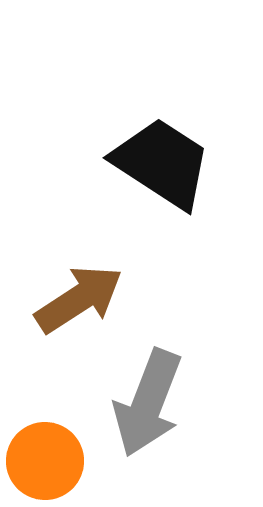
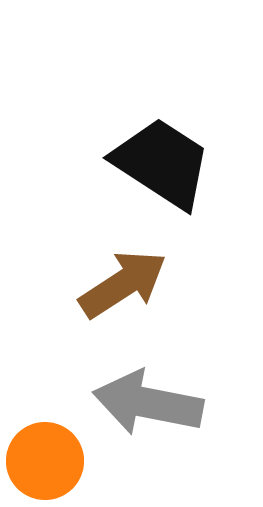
brown arrow: moved 44 px right, 15 px up
gray arrow: rotated 80 degrees clockwise
